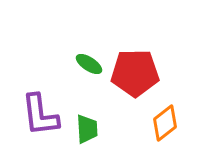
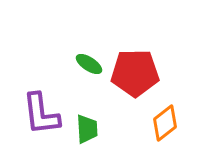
purple L-shape: moved 1 px right, 1 px up
